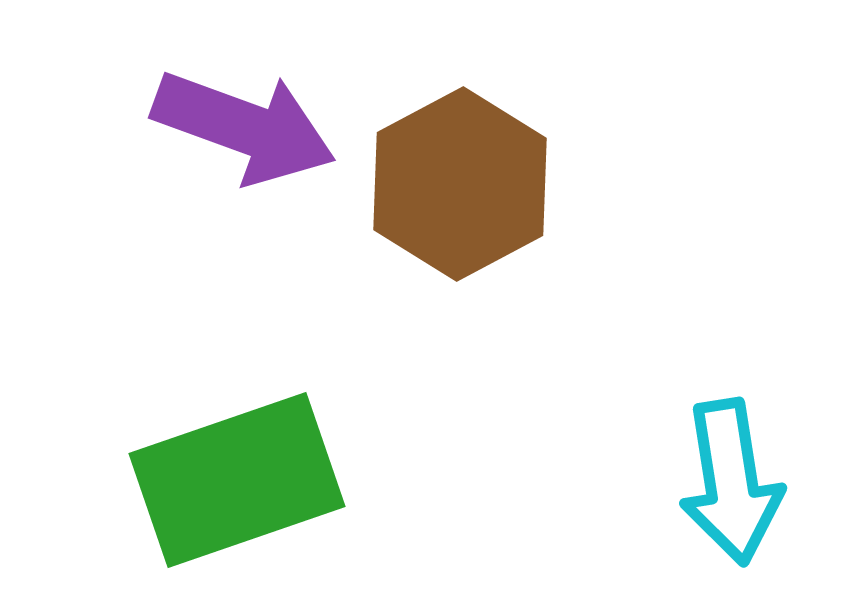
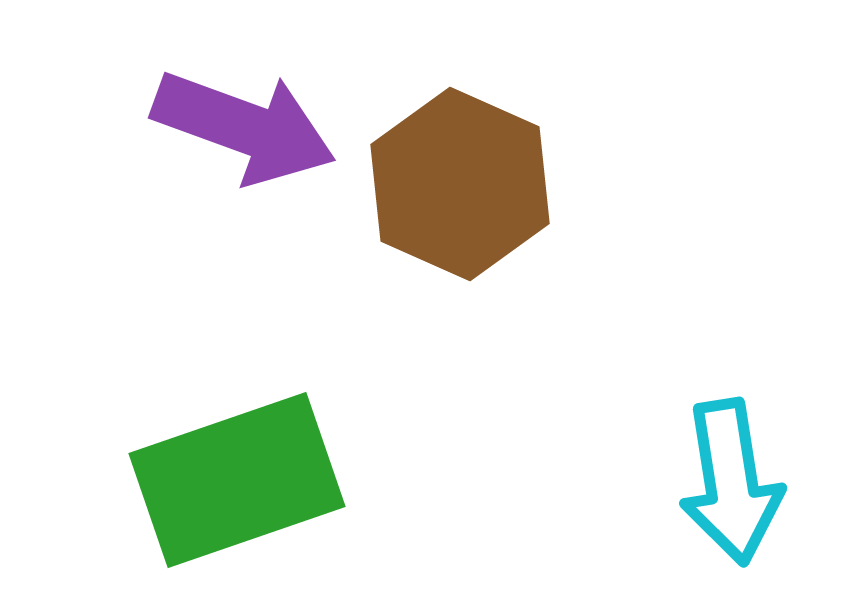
brown hexagon: rotated 8 degrees counterclockwise
